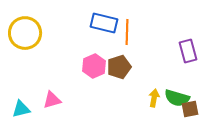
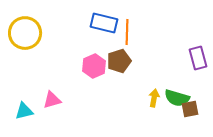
purple rectangle: moved 10 px right, 7 px down
brown pentagon: moved 6 px up
cyan triangle: moved 3 px right, 2 px down
